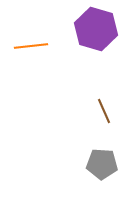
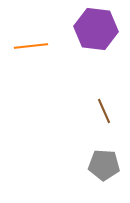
purple hexagon: rotated 9 degrees counterclockwise
gray pentagon: moved 2 px right, 1 px down
